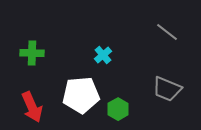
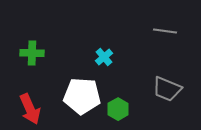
gray line: moved 2 px left, 1 px up; rotated 30 degrees counterclockwise
cyan cross: moved 1 px right, 2 px down
white pentagon: moved 1 px right, 1 px down; rotated 9 degrees clockwise
red arrow: moved 2 px left, 2 px down
